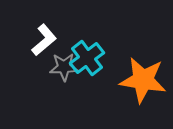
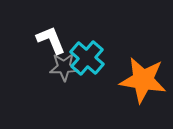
white L-shape: moved 7 px right; rotated 72 degrees counterclockwise
cyan cross: rotated 12 degrees counterclockwise
